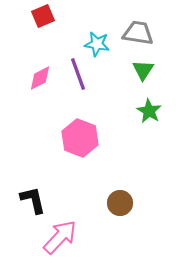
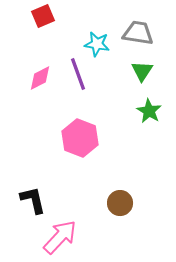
green triangle: moved 1 px left, 1 px down
